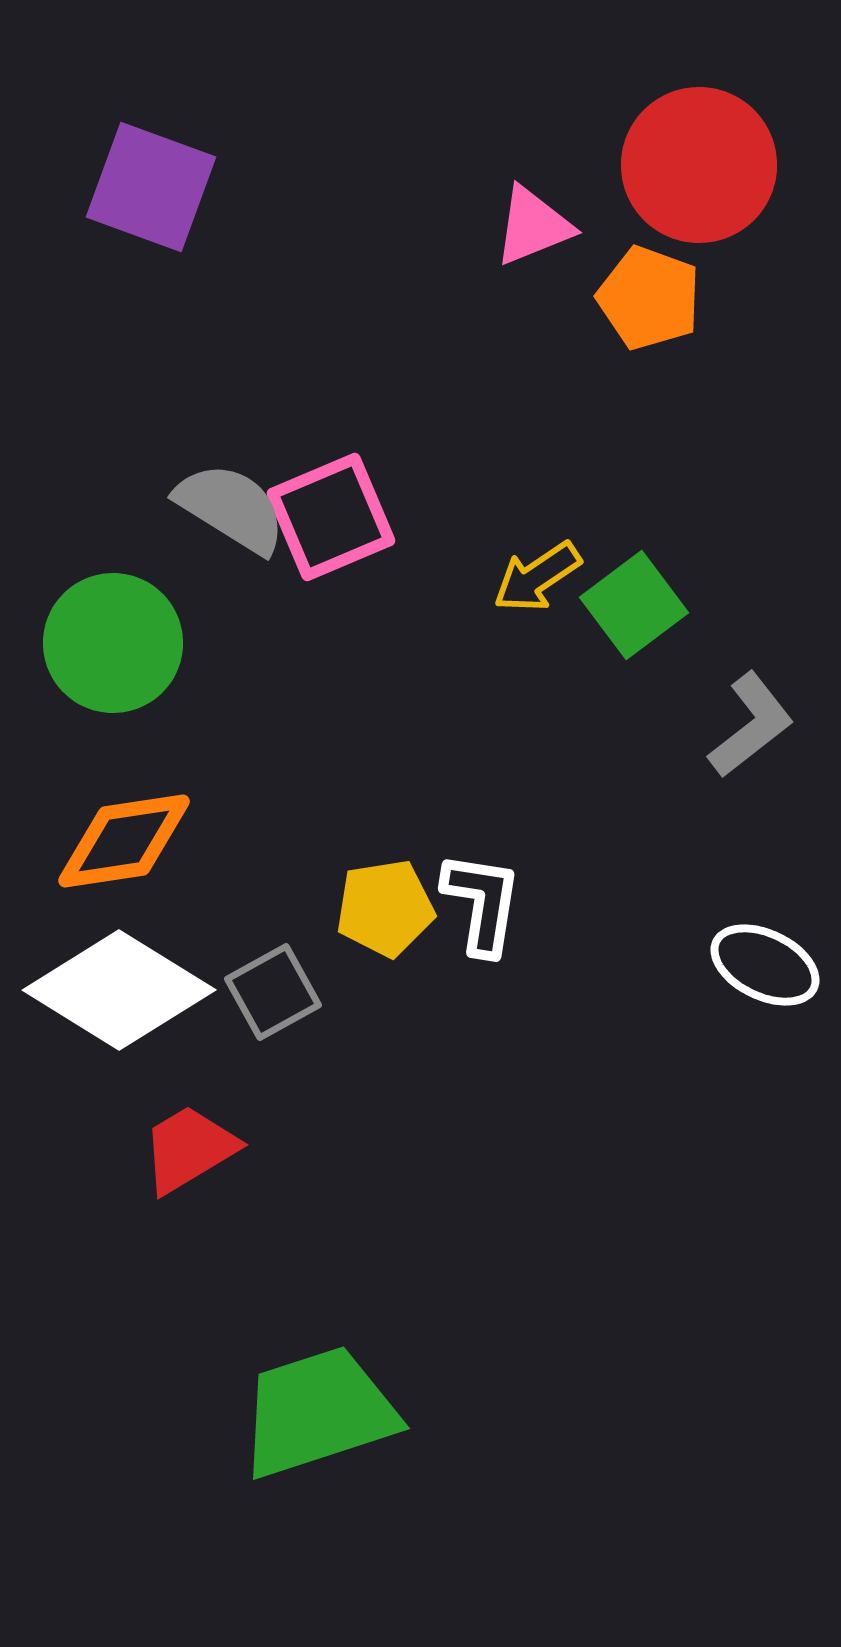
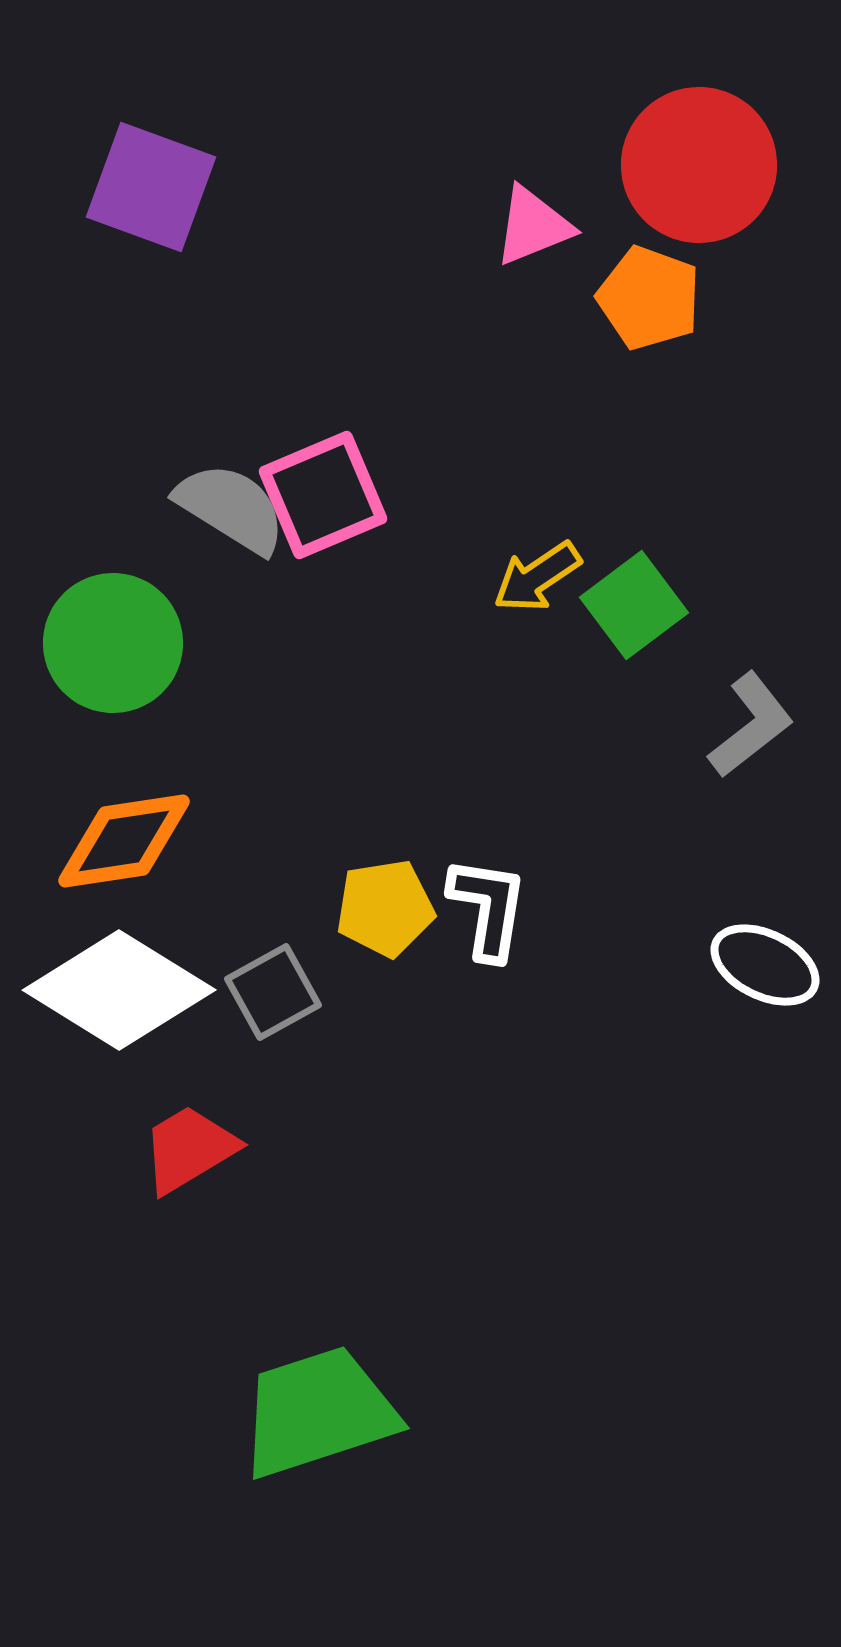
pink square: moved 8 px left, 22 px up
white L-shape: moved 6 px right, 5 px down
